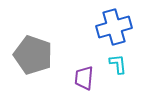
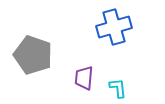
cyan L-shape: moved 24 px down
